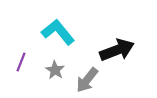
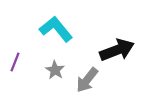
cyan L-shape: moved 2 px left, 3 px up
purple line: moved 6 px left
